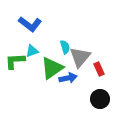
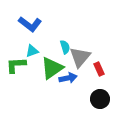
green L-shape: moved 1 px right, 4 px down
